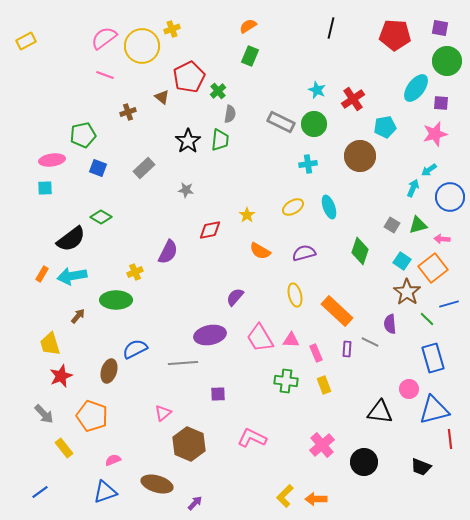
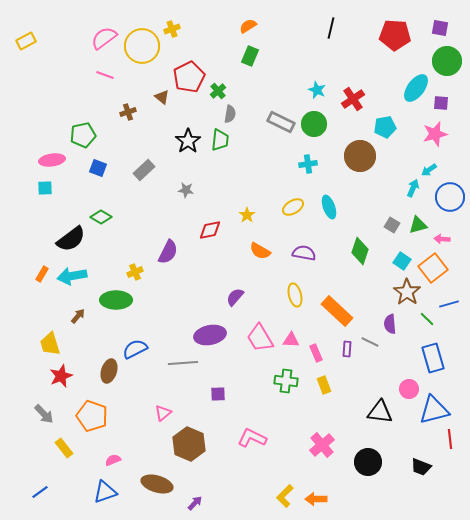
gray rectangle at (144, 168): moved 2 px down
purple semicircle at (304, 253): rotated 25 degrees clockwise
black circle at (364, 462): moved 4 px right
